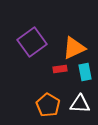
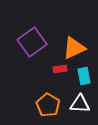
cyan rectangle: moved 1 px left, 4 px down
